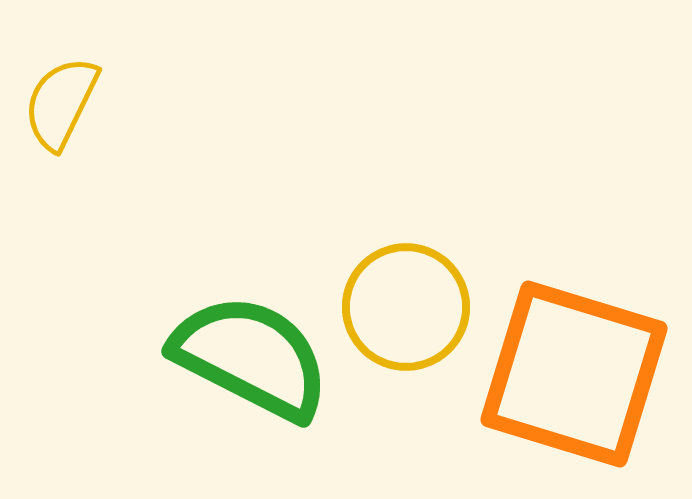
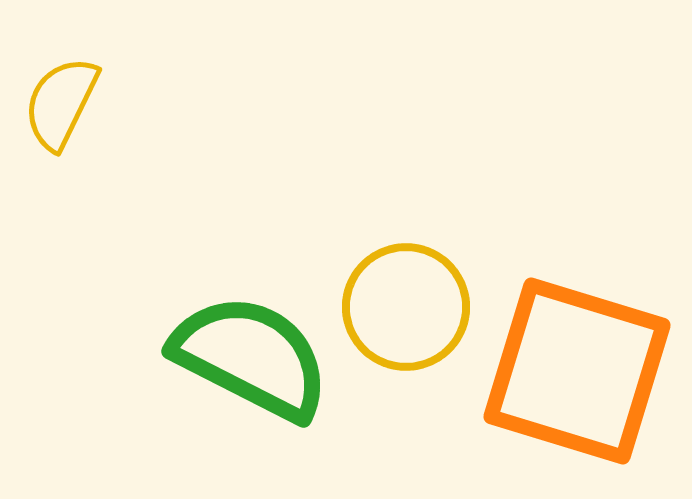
orange square: moved 3 px right, 3 px up
